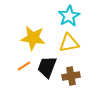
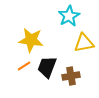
yellow star: moved 2 px left, 2 px down
yellow triangle: moved 15 px right
